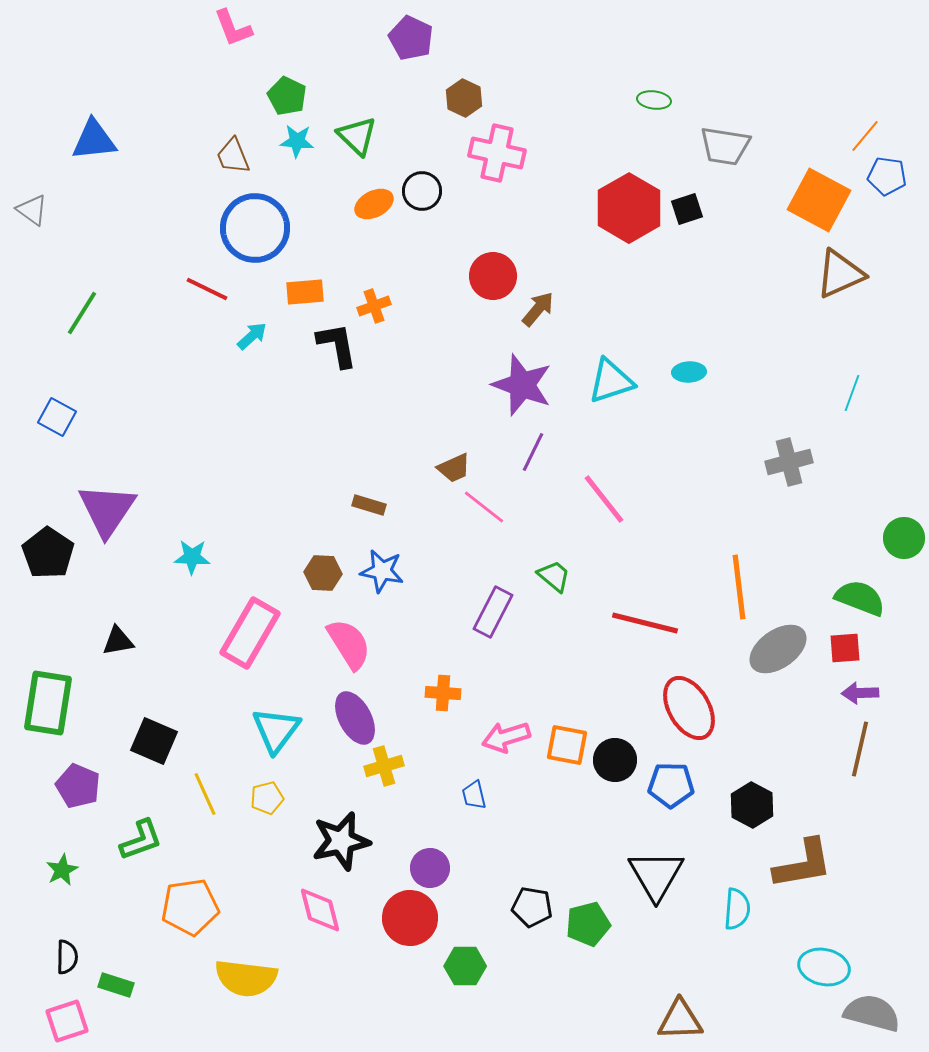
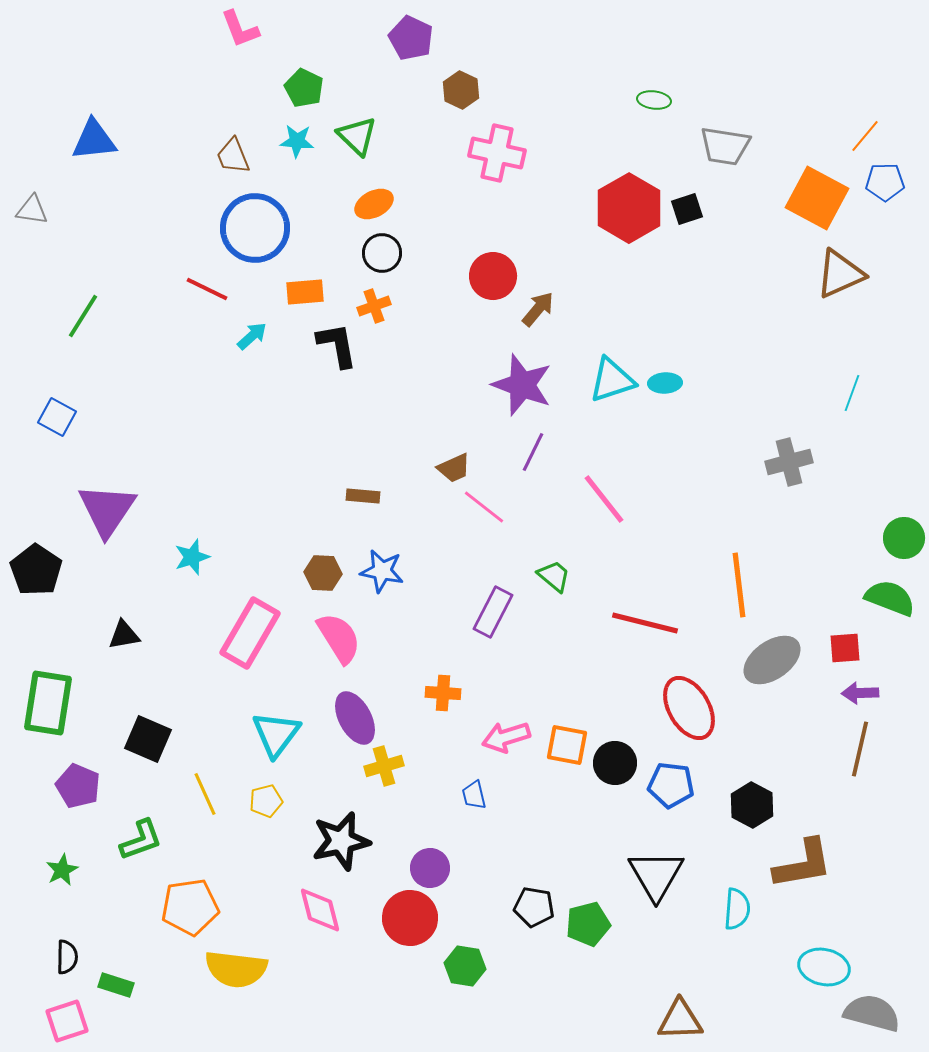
pink L-shape at (233, 28): moved 7 px right, 1 px down
green pentagon at (287, 96): moved 17 px right, 8 px up
brown hexagon at (464, 98): moved 3 px left, 8 px up
blue pentagon at (887, 176): moved 2 px left, 6 px down; rotated 9 degrees counterclockwise
black circle at (422, 191): moved 40 px left, 62 px down
orange square at (819, 200): moved 2 px left, 2 px up
gray triangle at (32, 210): rotated 28 degrees counterclockwise
green line at (82, 313): moved 1 px right, 3 px down
cyan ellipse at (689, 372): moved 24 px left, 11 px down
cyan triangle at (611, 381): moved 1 px right, 1 px up
brown rectangle at (369, 505): moved 6 px left, 9 px up; rotated 12 degrees counterclockwise
black pentagon at (48, 553): moved 12 px left, 17 px down
cyan star at (192, 557): rotated 21 degrees counterclockwise
orange line at (739, 587): moved 2 px up
green semicircle at (860, 598): moved 30 px right
black triangle at (118, 641): moved 6 px right, 6 px up
pink semicircle at (349, 644): moved 10 px left, 6 px up
gray ellipse at (778, 649): moved 6 px left, 11 px down
cyan triangle at (276, 730): moved 4 px down
black square at (154, 741): moved 6 px left, 2 px up
black circle at (615, 760): moved 3 px down
blue pentagon at (671, 785): rotated 6 degrees clockwise
yellow pentagon at (267, 798): moved 1 px left, 3 px down
black pentagon at (532, 907): moved 2 px right
green hexagon at (465, 966): rotated 9 degrees clockwise
yellow semicircle at (246, 978): moved 10 px left, 9 px up
